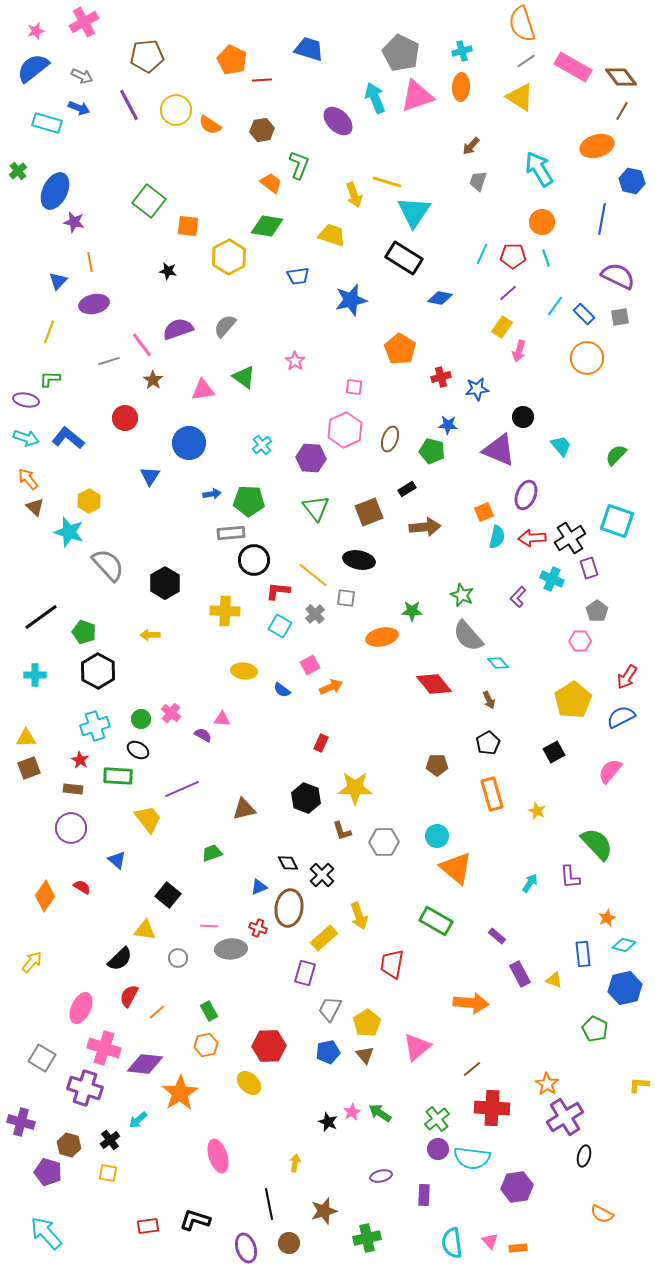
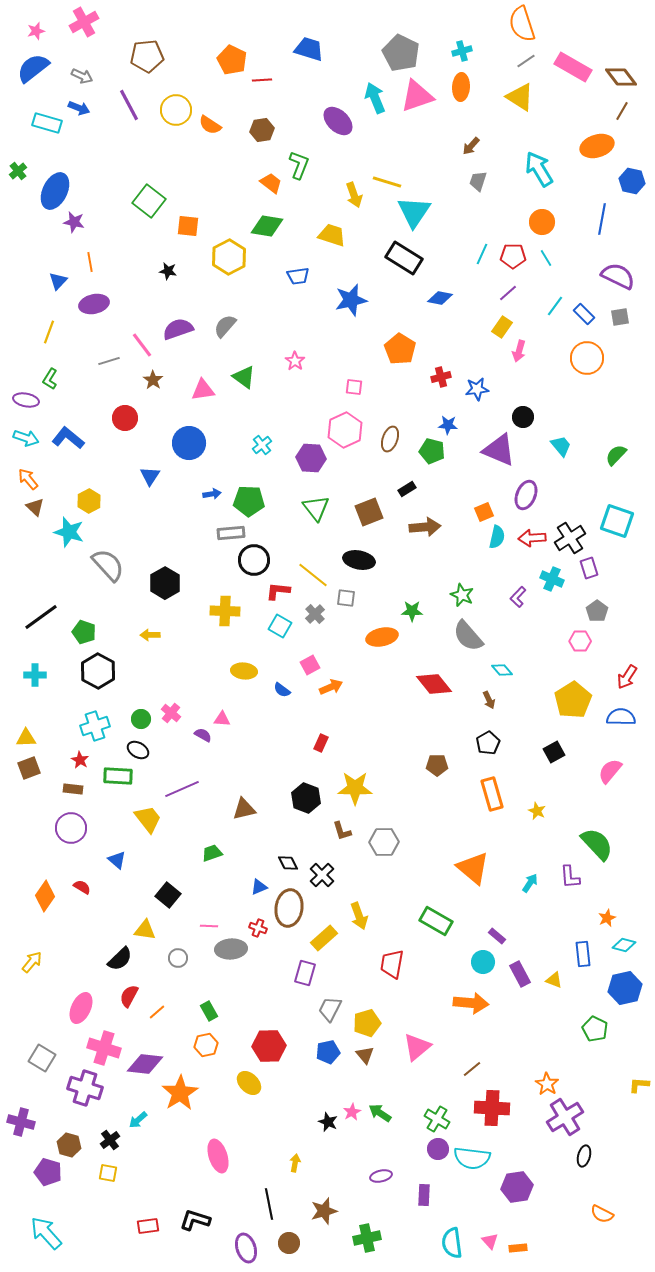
cyan line at (546, 258): rotated 12 degrees counterclockwise
green L-shape at (50, 379): rotated 60 degrees counterclockwise
cyan diamond at (498, 663): moved 4 px right, 7 px down
blue semicircle at (621, 717): rotated 28 degrees clockwise
cyan circle at (437, 836): moved 46 px right, 126 px down
orange triangle at (456, 868): moved 17 px right
yellow pentagon at (367, 1023): rotated 16 degrees clockwise
green cross at (437, 1119): rotated 20 degrees counterclockwise
